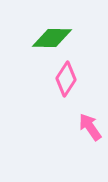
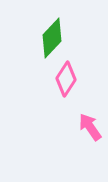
green diamond: rotated 48 degrees counterclockwise
